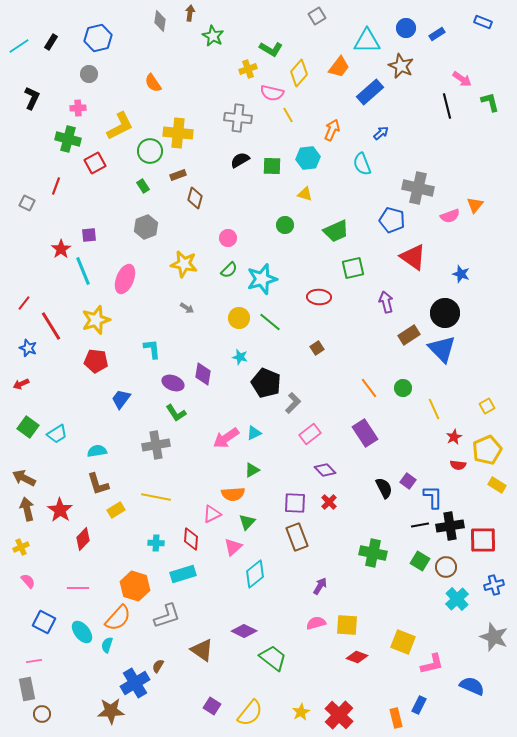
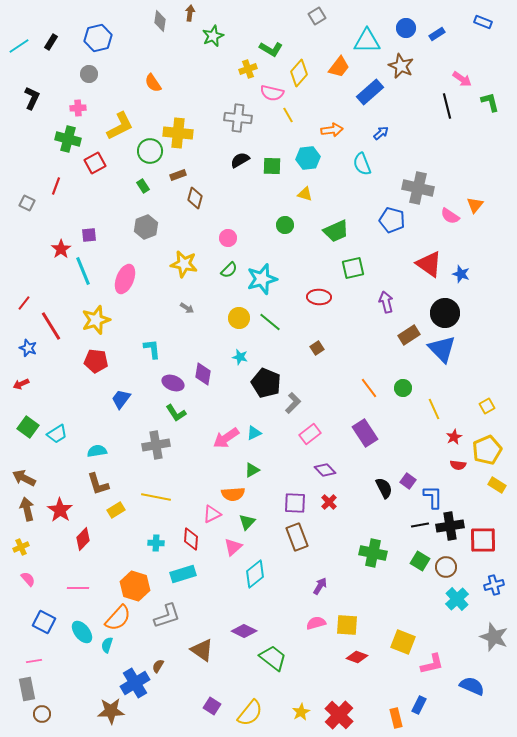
green star at (213, 36): rotated 20 degrees clockwise
orange arrow at (332, 130): rotated 60 degrees clockwise
pink semicircle at (450, 216): rotated 54 degrees clockwise
red triangle at (413, 257): moved 16 px right, 7 px down
pink semicircle at (28, 581): moved 2 px up
